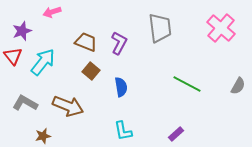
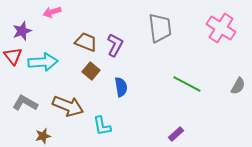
pink cross: rotated 8 degrees counterclockwise
purple L-shape: moved 4 px left, 2 px down
cyan arrow: rotated 48 degrees clockwise
cyan L-shape: moved 21 px left, 5 px up
